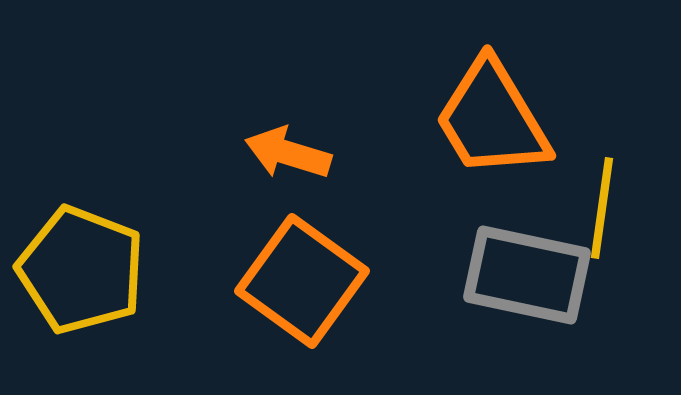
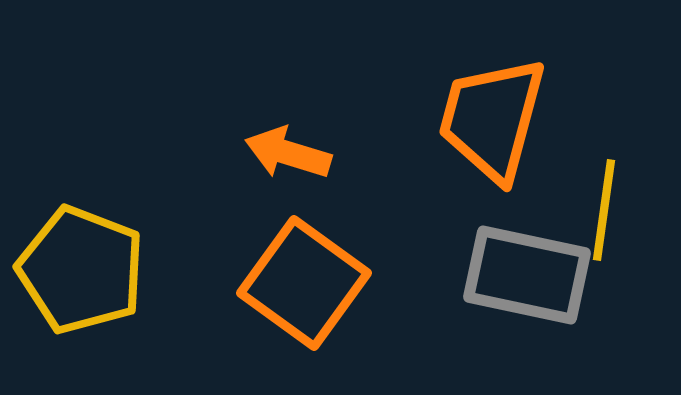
orange trapezoid: rotated 46 degrees clockwise
yellow line: moved 2 px right, 2 px down
orange square: moved 2 px right, 2 px down
